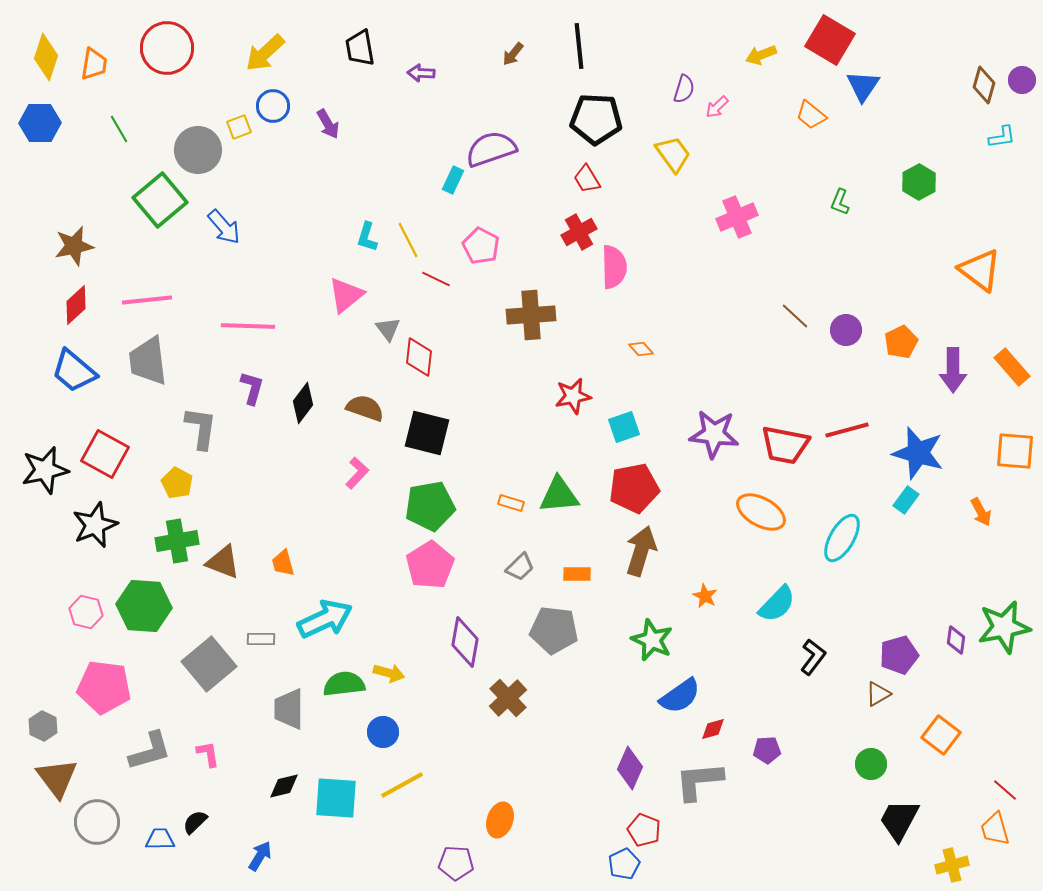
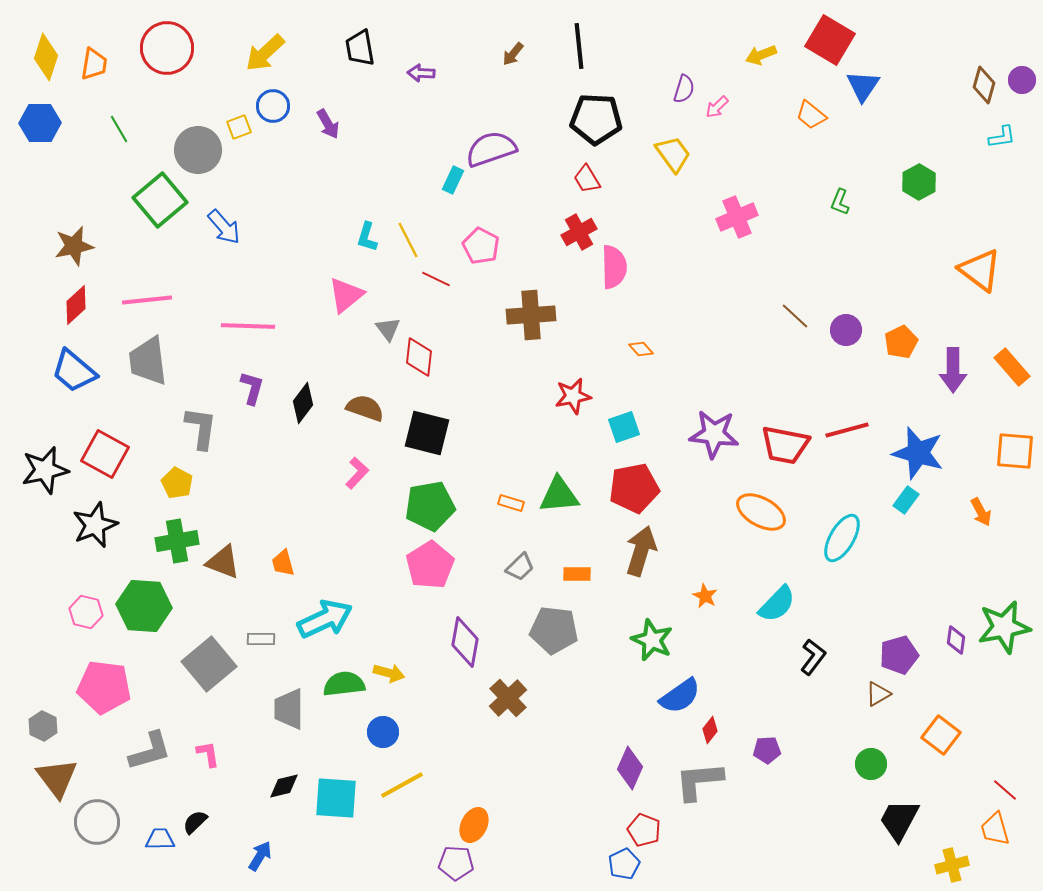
red diamond at (713, 729): moved 3 px left, 1 px down; rotated 36 degrees counterclockwise
orange ellipse at (500, 820): moved 26 px left, 5 px down; rotated 8 degrees clockwise
